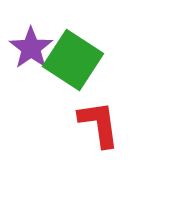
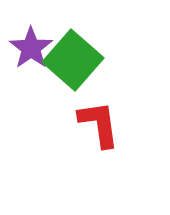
green square: rotated 8 degrees clockwise
